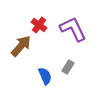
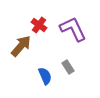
gray rectangle: rotated 64 degrees counterclockwise
